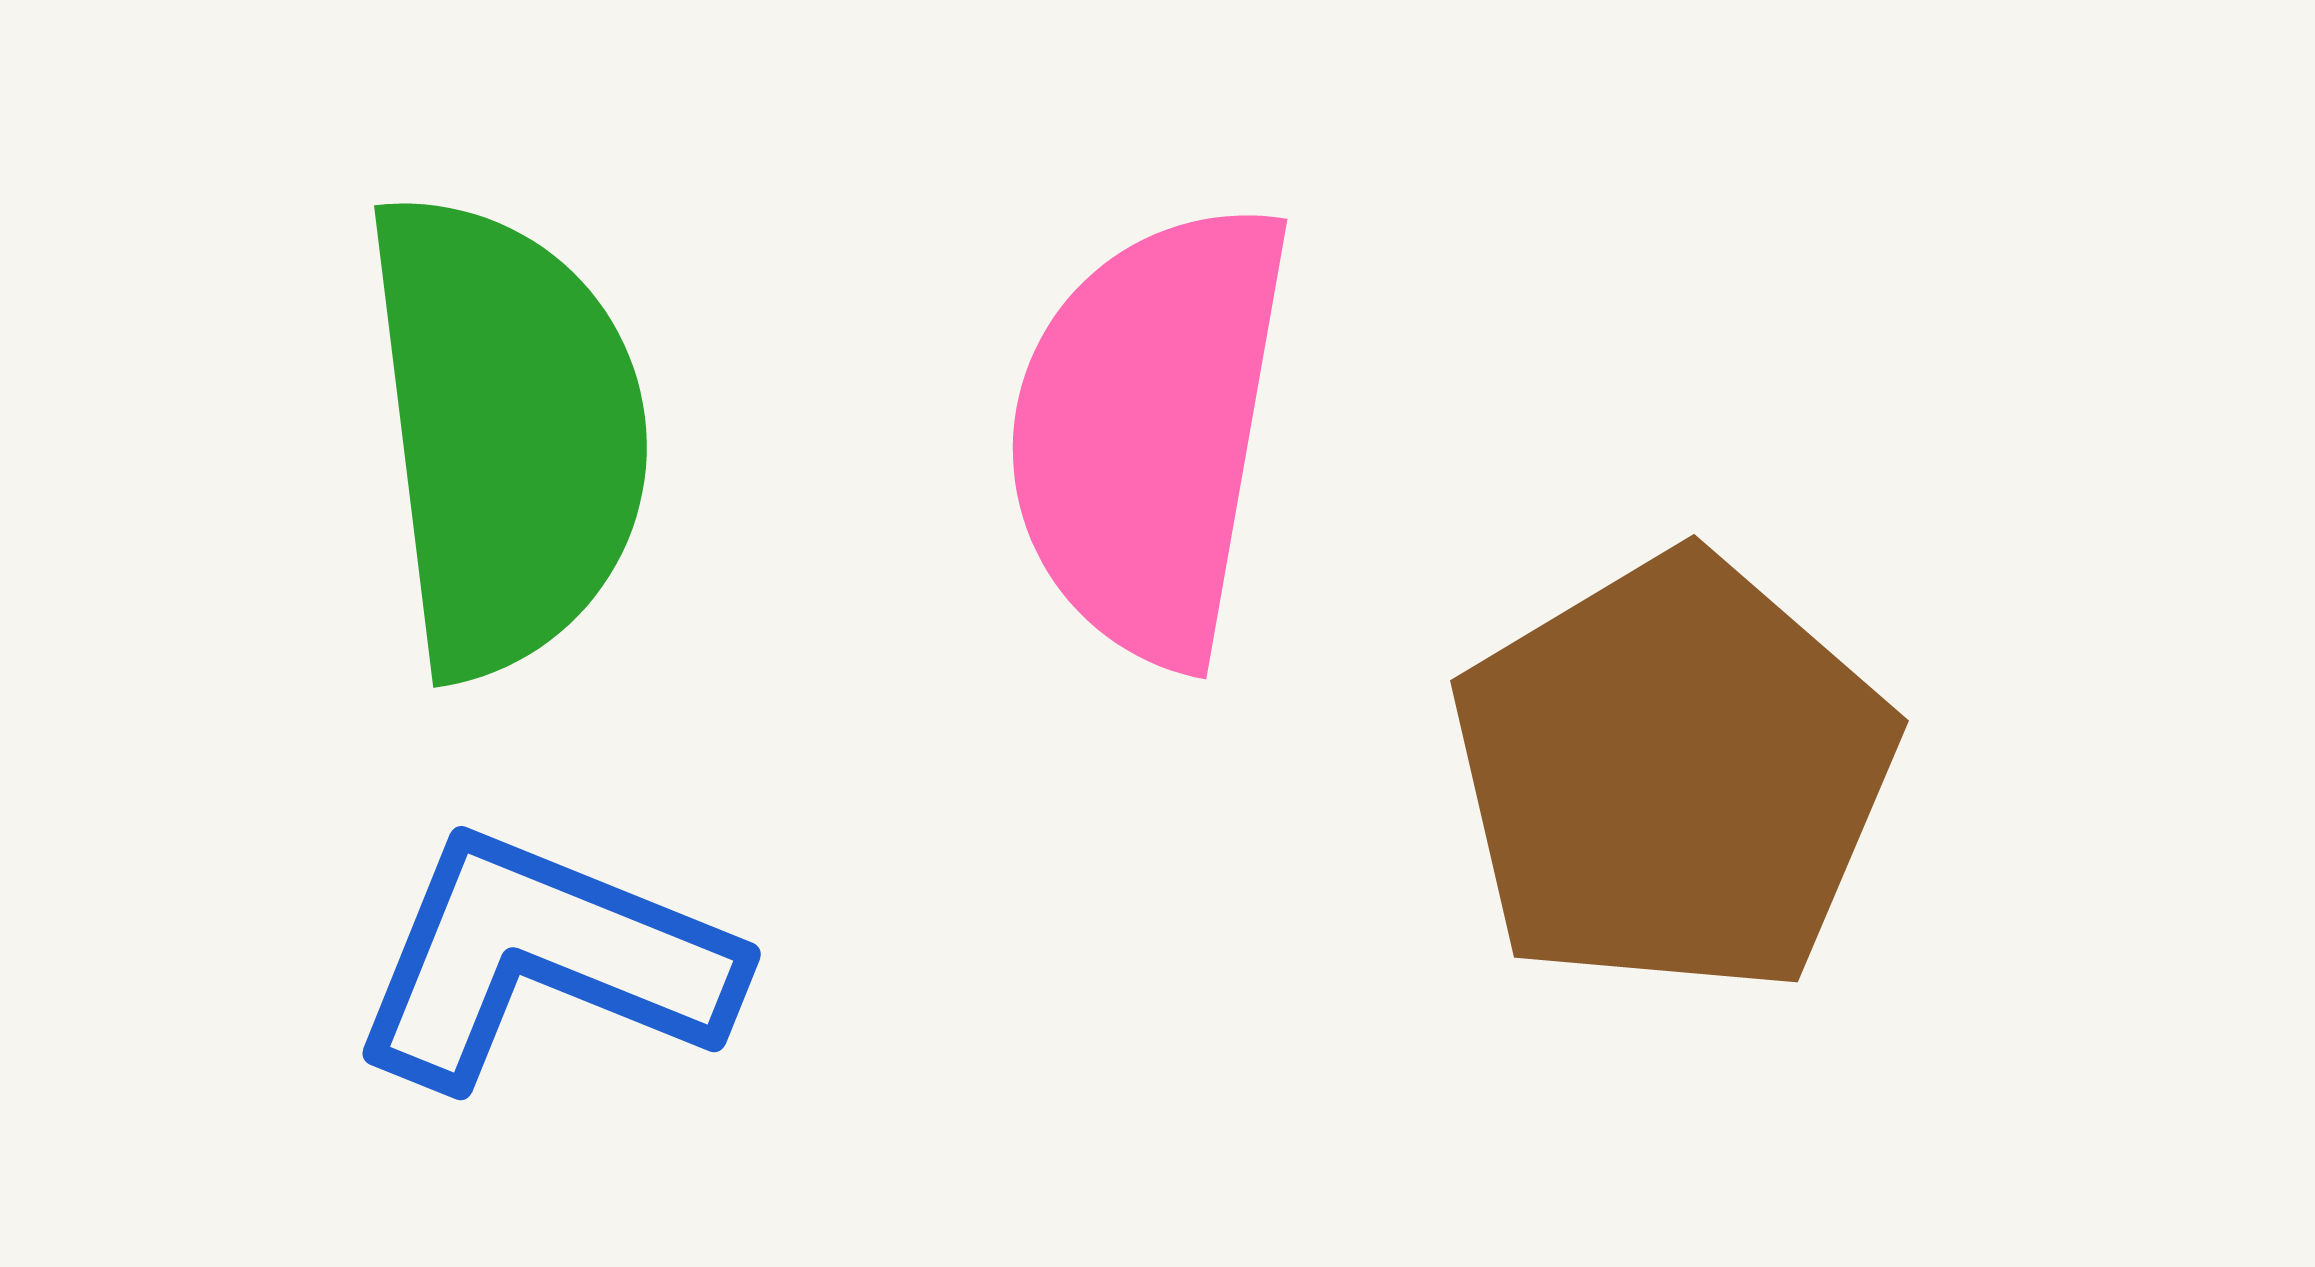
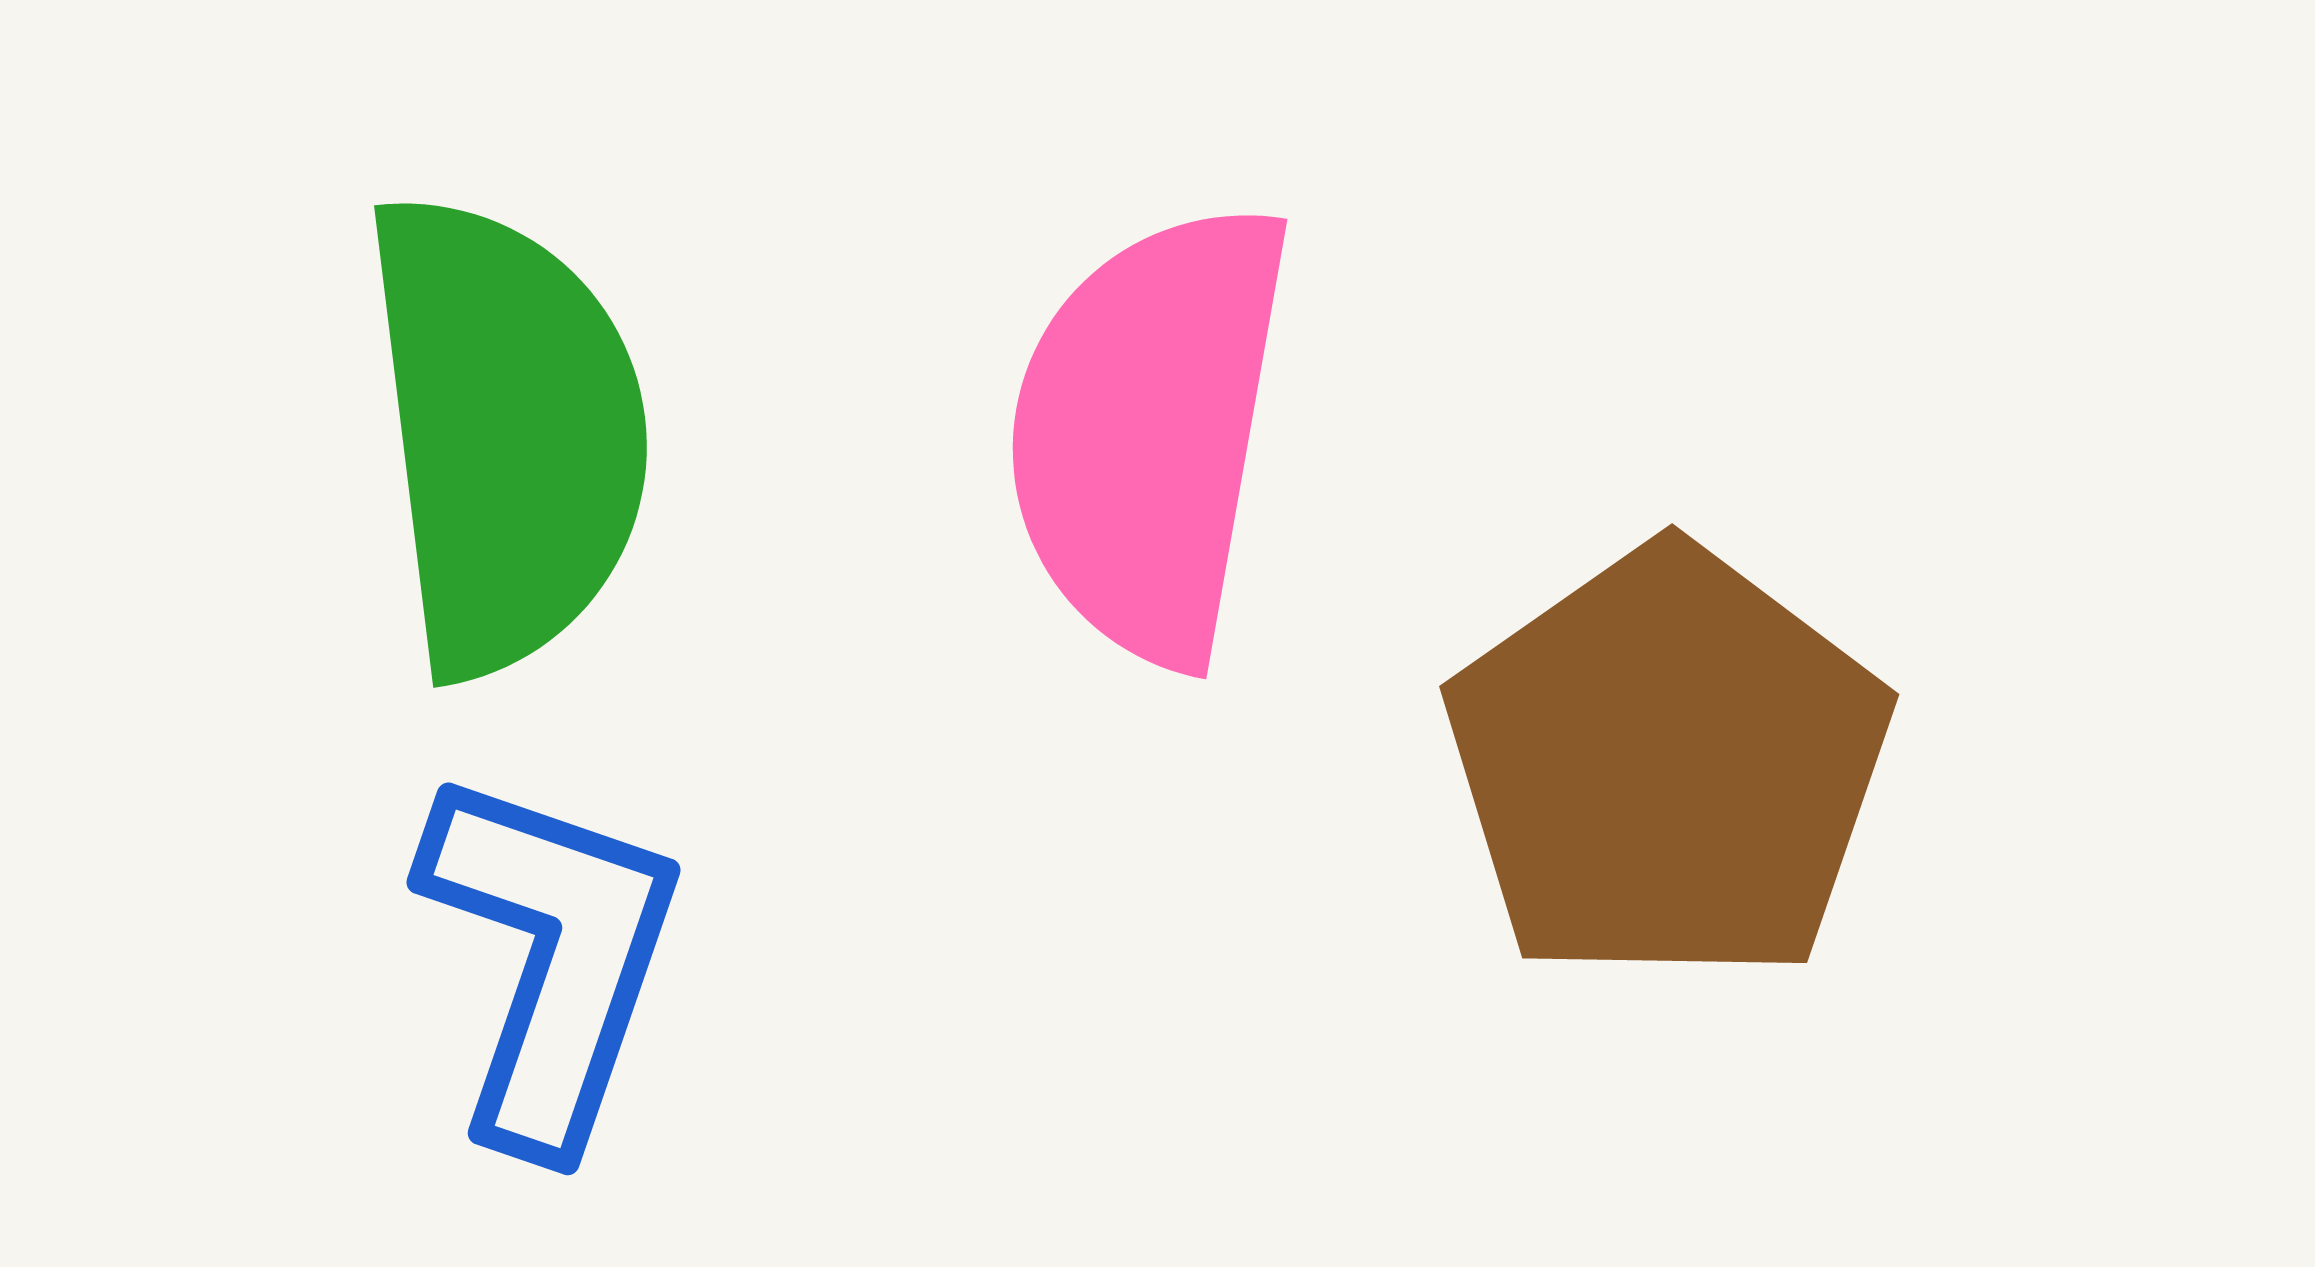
brown pentagon: moved 5 px left, 10 px up; rotated 4 degrees counterclockwise
blue L-shape: moved 8 px right, 2 px up; rotated 87 degrees clockwise
